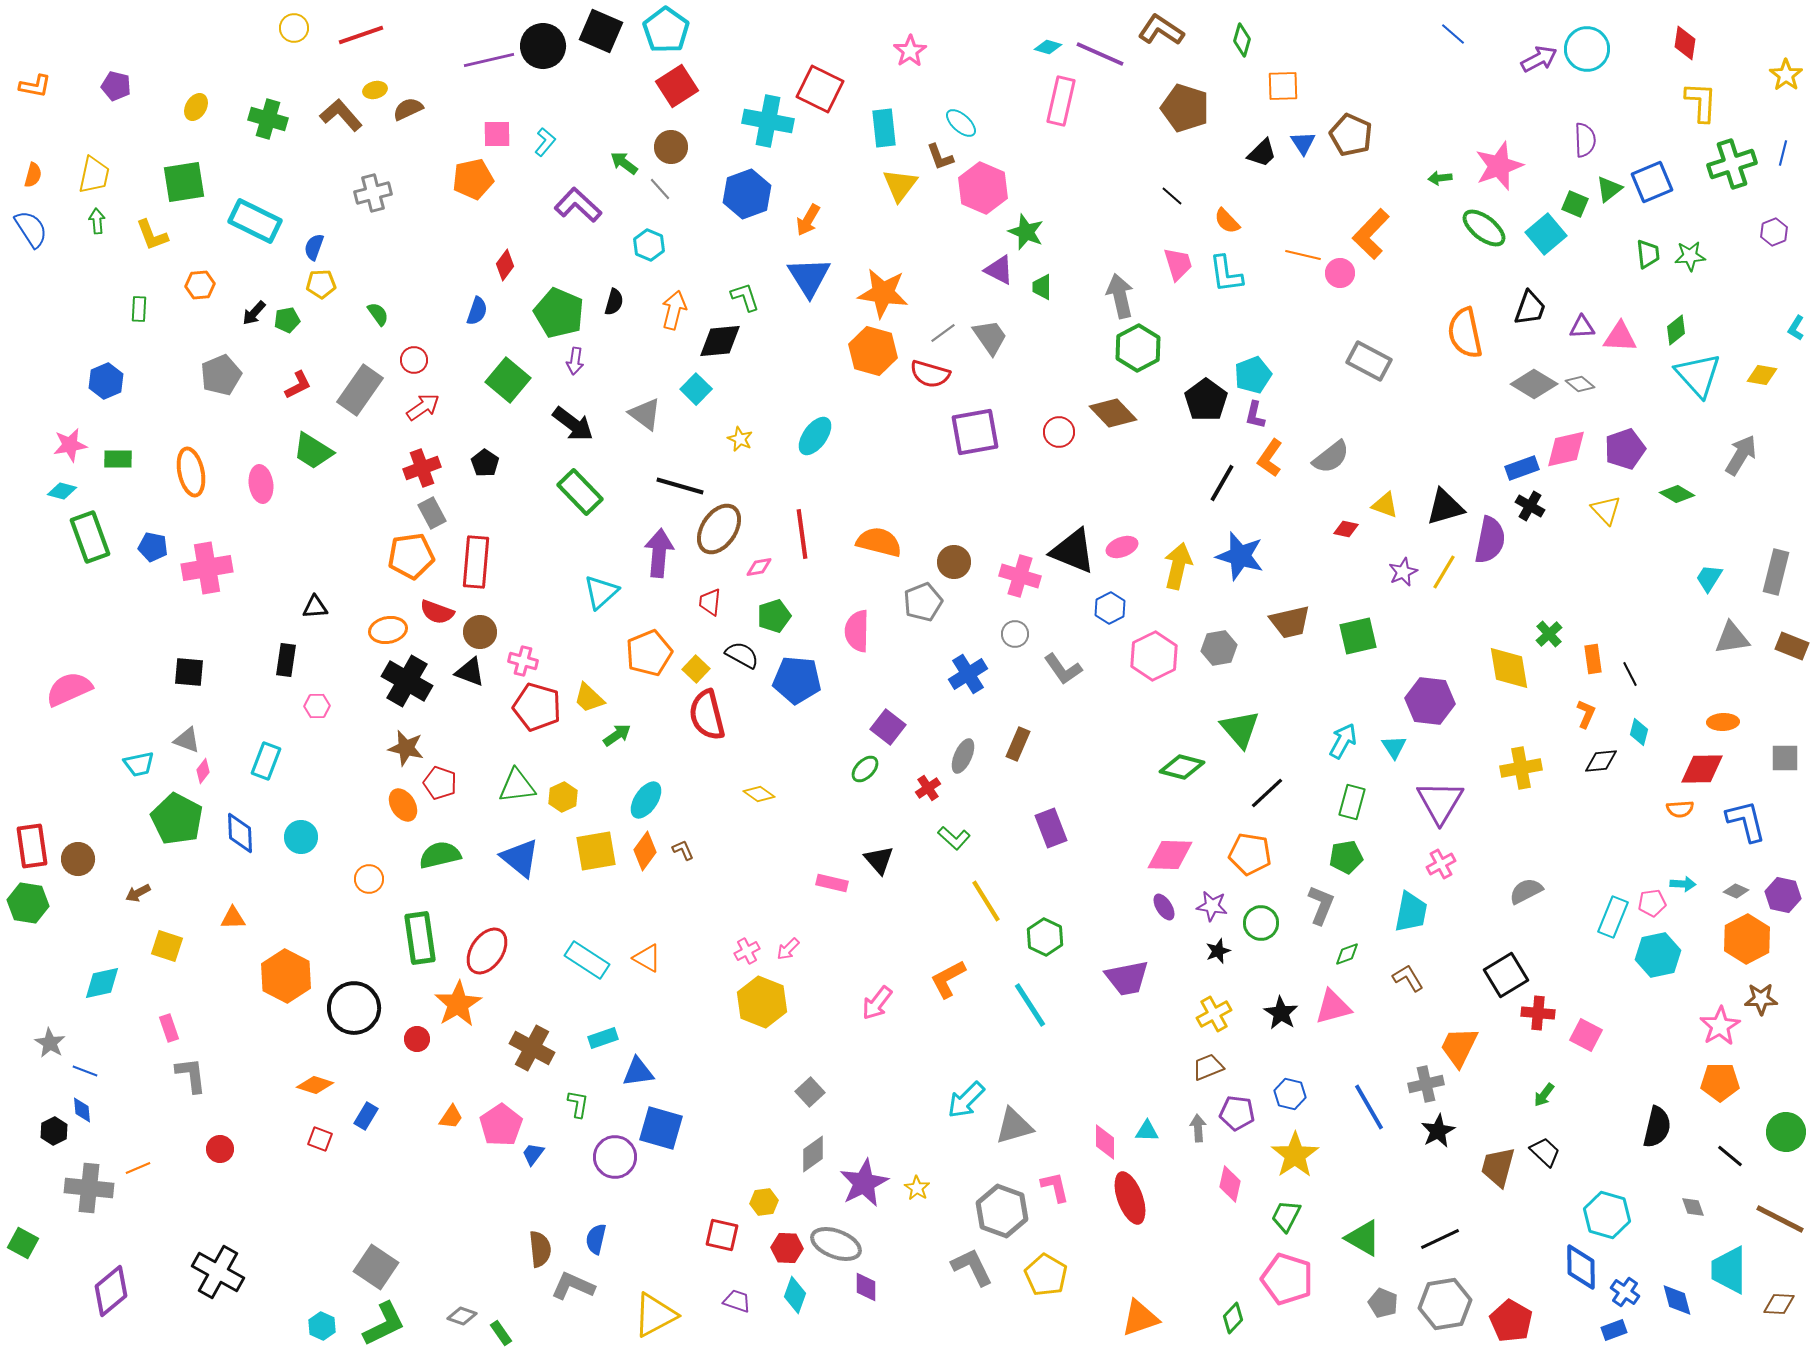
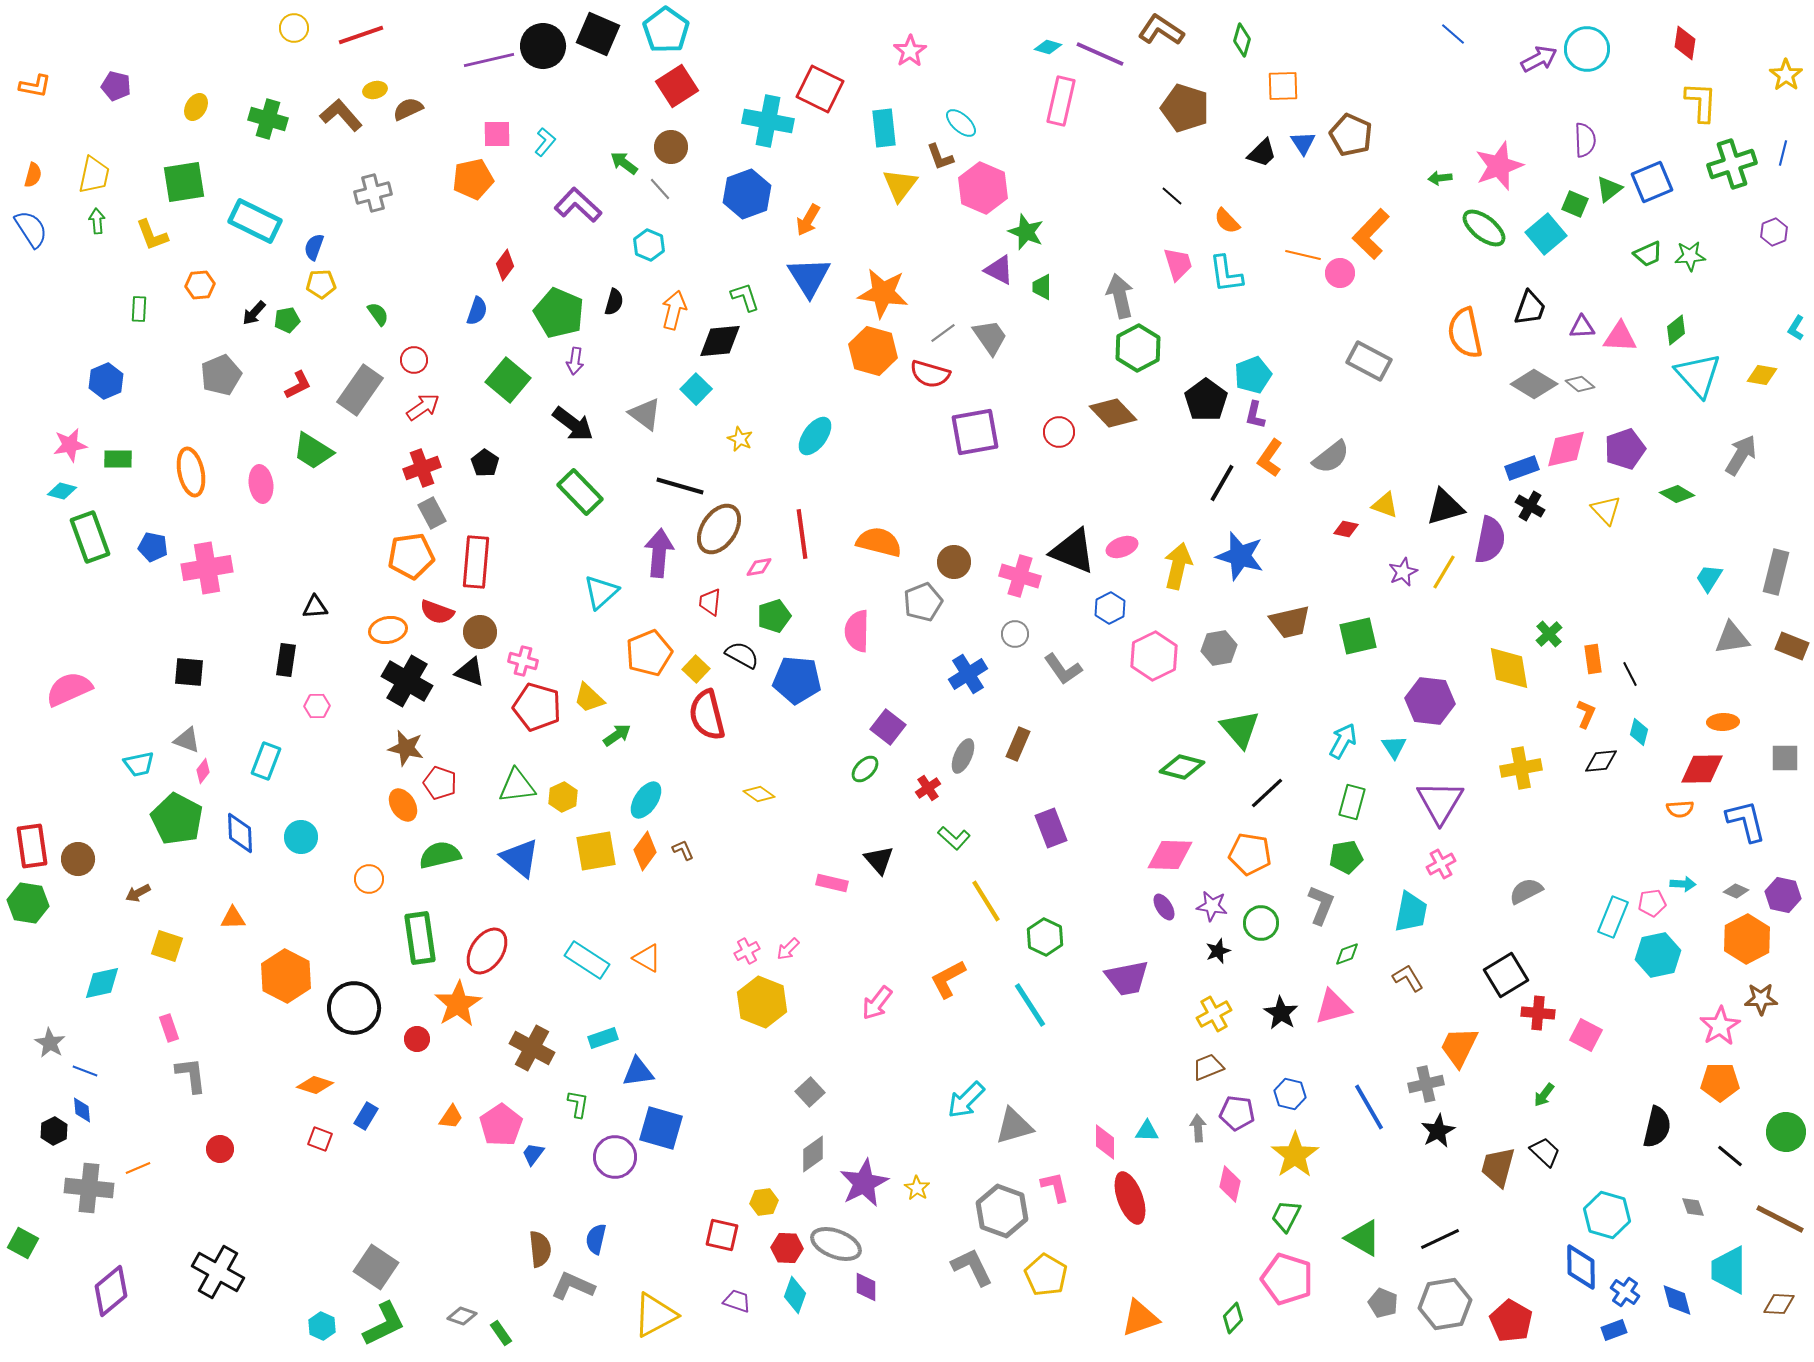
black square at (601, 31): moved 3 px left, 3 px down
green trapezoid at (1648, 254): rotated 72 degrees clockwise
